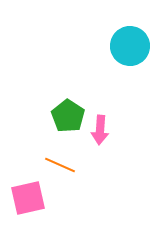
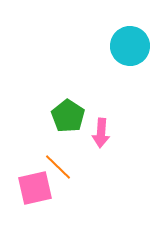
pink arrow: moved 1 px right, 3 px down
orange line: moved 2 px left, 2 px down; rotated 20 degrees clockwise
pink square: moved 7 px right, 10 px up
